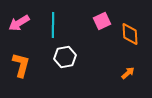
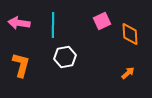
pink arrow: rotated 40 degrees clockwise
